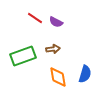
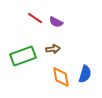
orange diamond: moved 3 px right
